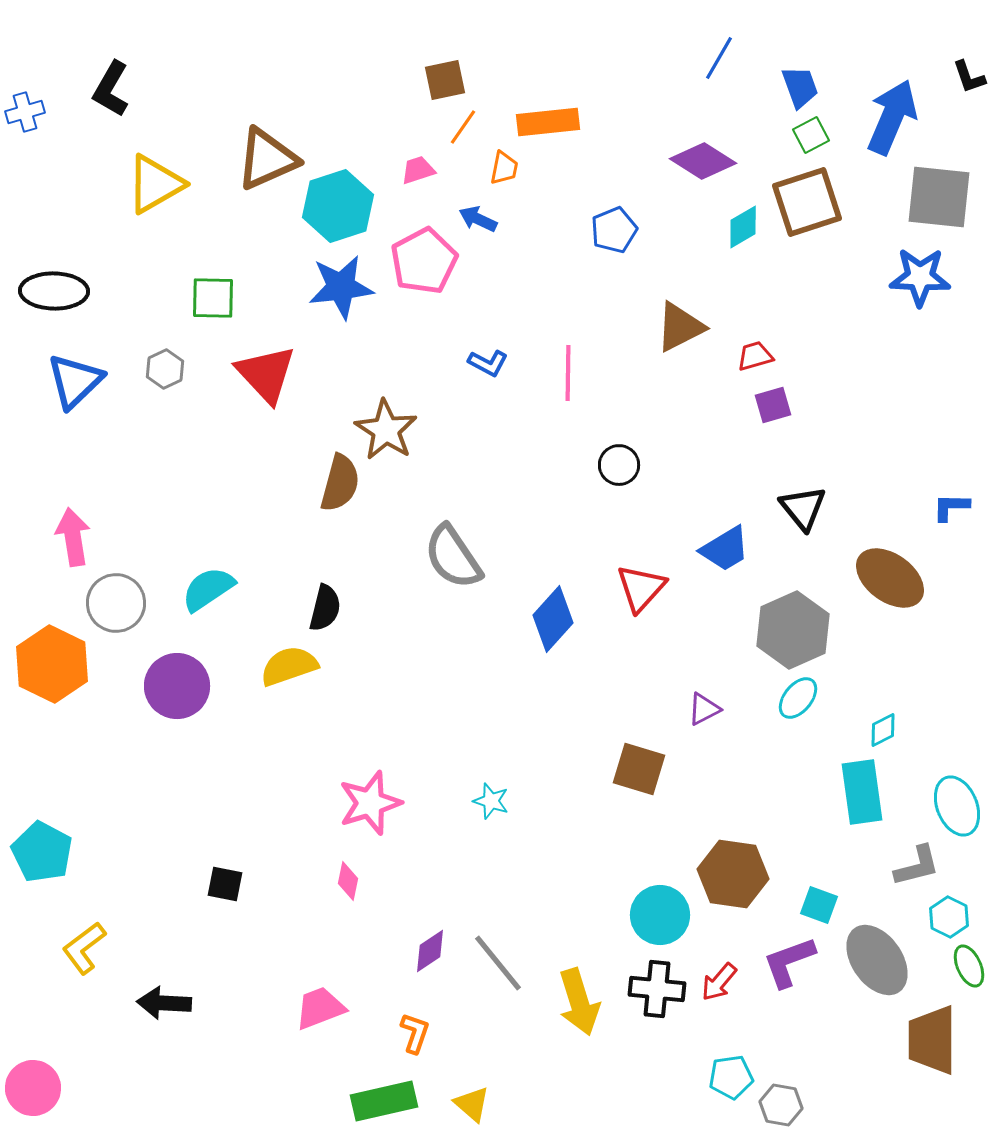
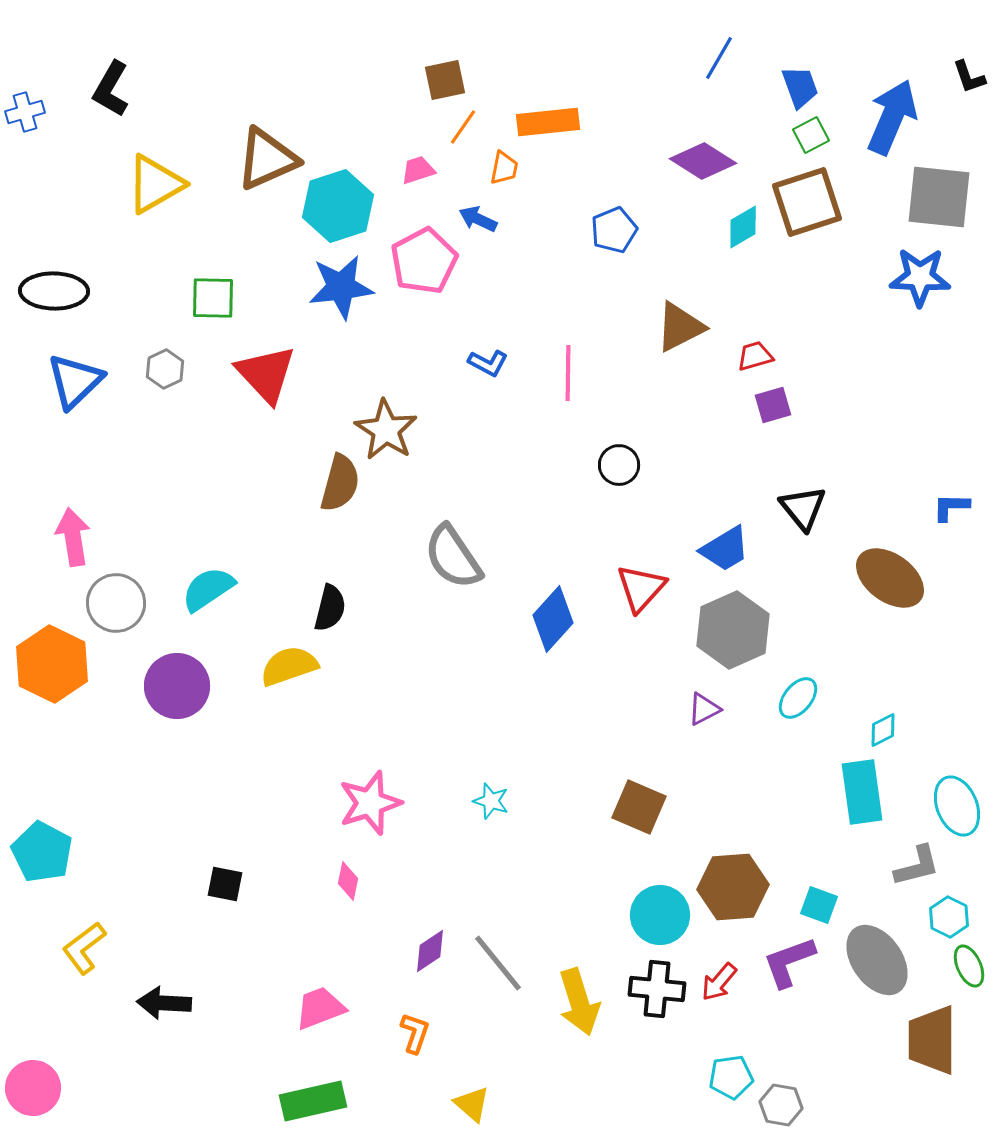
black semicircle at (325, 608): moved 5 px right
gray hexagon at (793, 630): moved 60 px left
brown square at (639, 769): moved 38 px down; rotated 6 degrees clockwise
brown hexagon at (733, 874): moved 13 px down; rotated 12 degrees counterclockwise
green rectangle at (384, 1101): moved 71 px left
